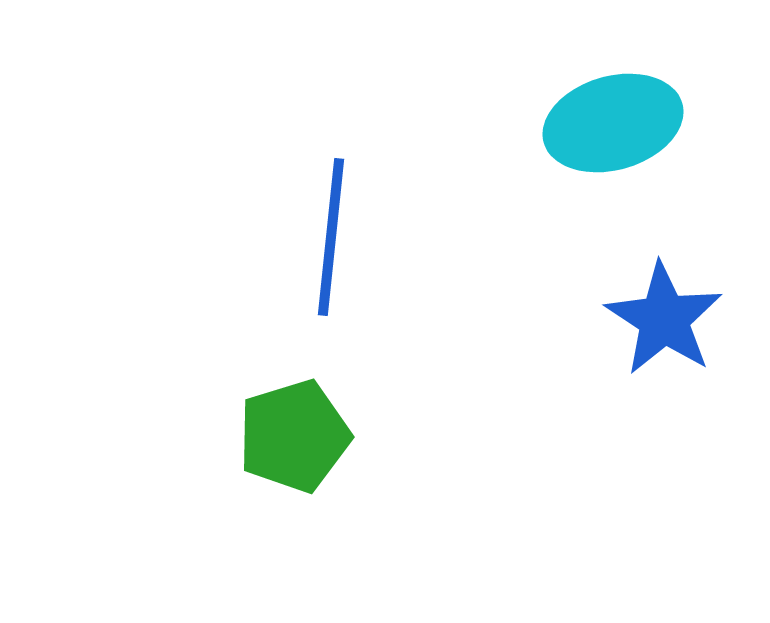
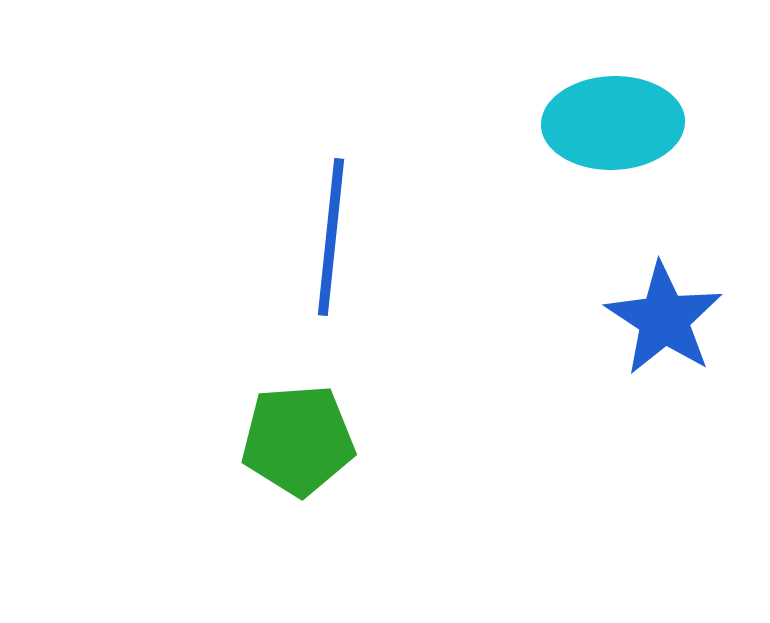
cyan ellipse: rotated 14 degrees clockwise
green pentagon: moved 4 px right, 4 px down; rotated 13 degrees clockwise
